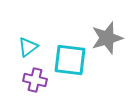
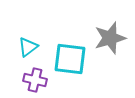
gray star: moved 3 px right
cyan square: moved 1 px up
